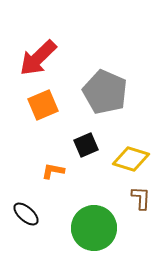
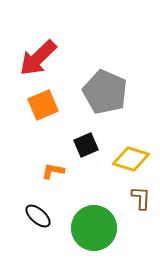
black ellipse: moved 12 px right, 2 px down
